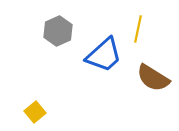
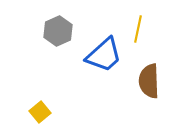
brown semicircle: moved 4 px left, 3 px down; rotated 56 degrees clockwise
yellow square: moved 5 px right
